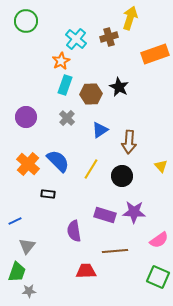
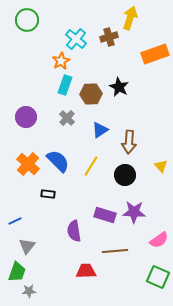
green circle: moved 1 px right, 1 px up
yellow line: moved 3 px up
black circle: moved 3 px right, 1 px up
